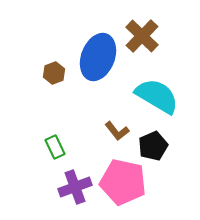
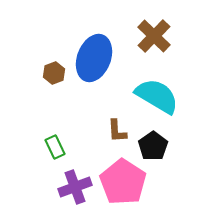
brown cross: moved 12 px right
blue ellipse: moved 4 px left, 1 px down
brown L-shape: rotated 35 degrees clockwise
black pentagon: rotated 12 degrees counterclockwise
pink pentagon: rotated 21 degrees clockwise
